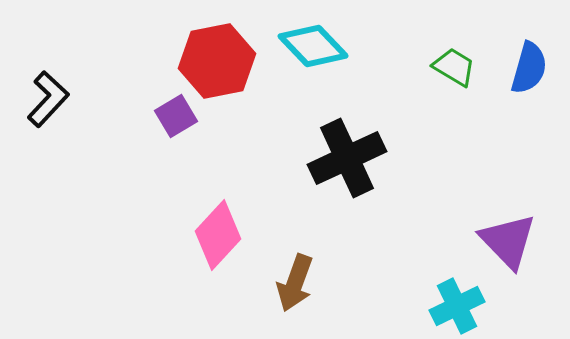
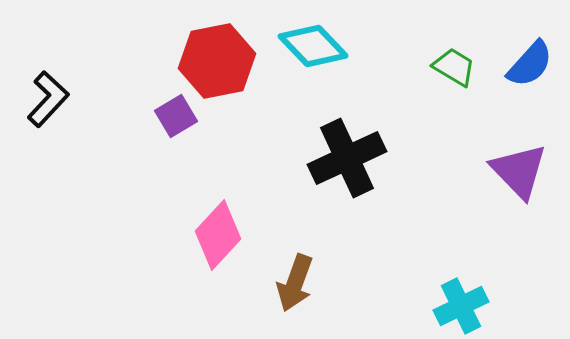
blue semicircle: moved 1 px right, 4 px up; rotated 26 degrees clockwise
purple triangle: moved 11 px right, 70 px up
cyan cross: moved 4 px right
